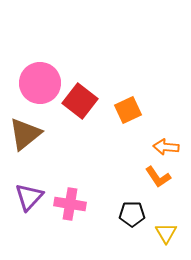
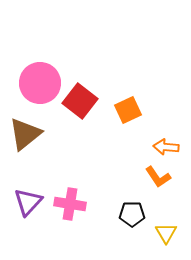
purple triangle: moved 1 px left, 5 px down
